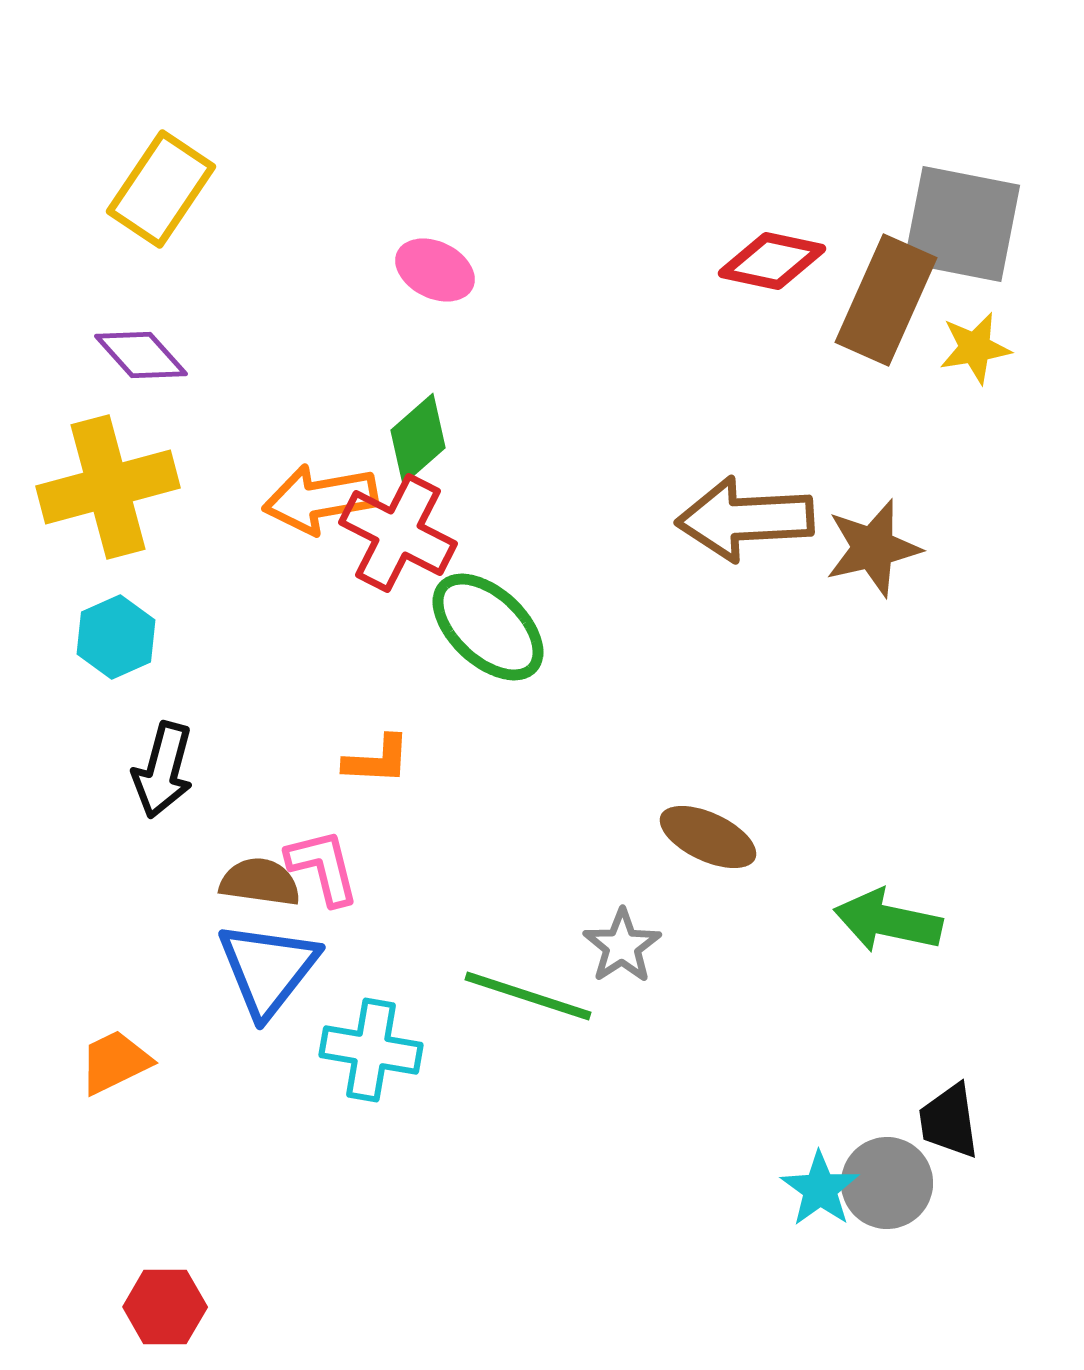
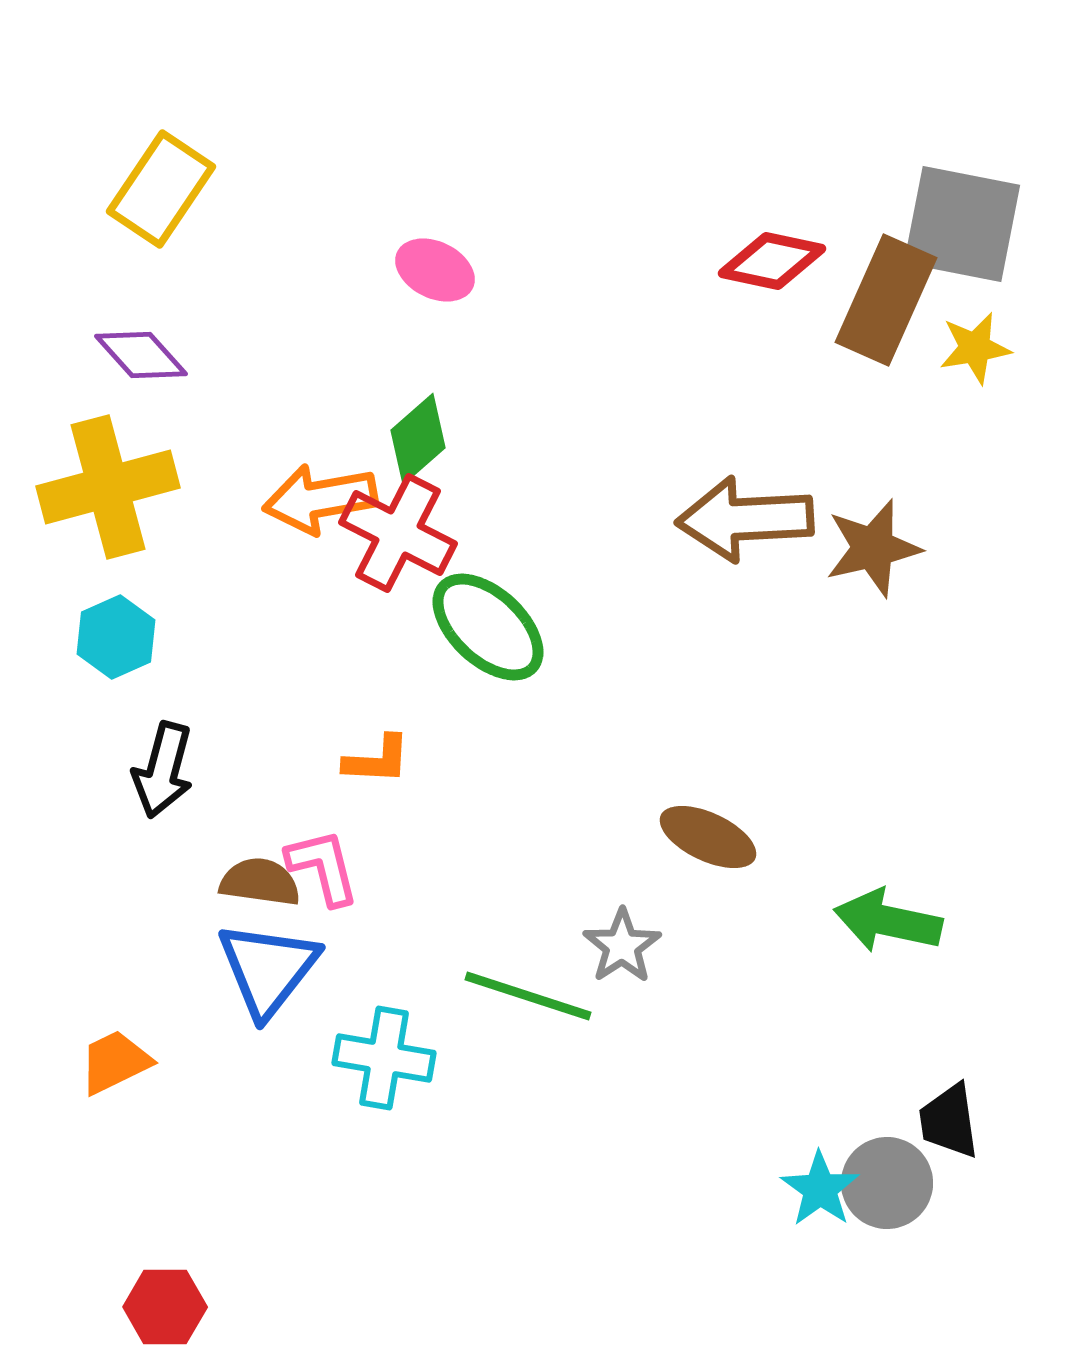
cyan cross: moved 13 px right, 8 px down
